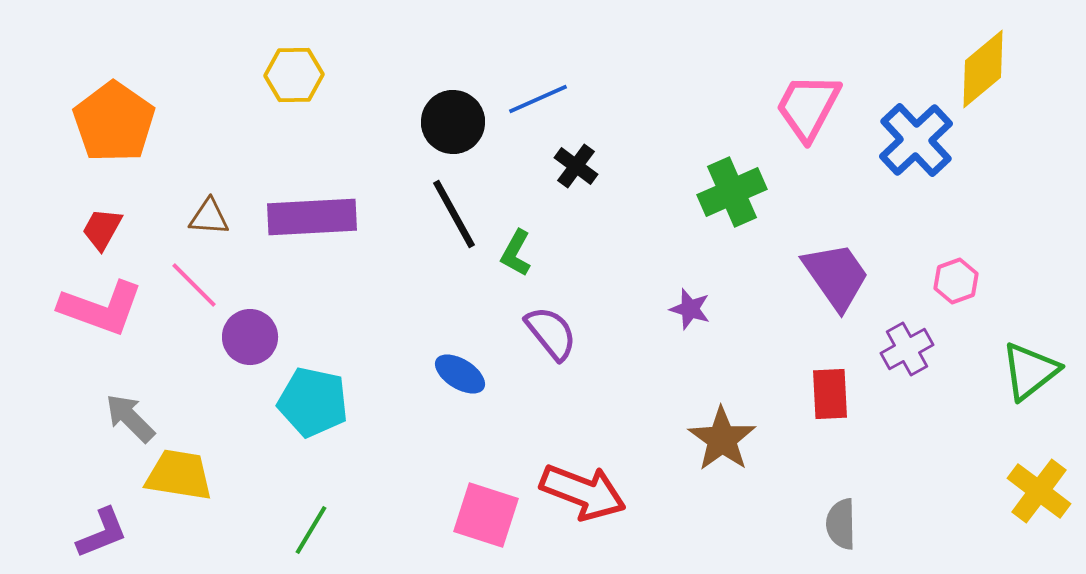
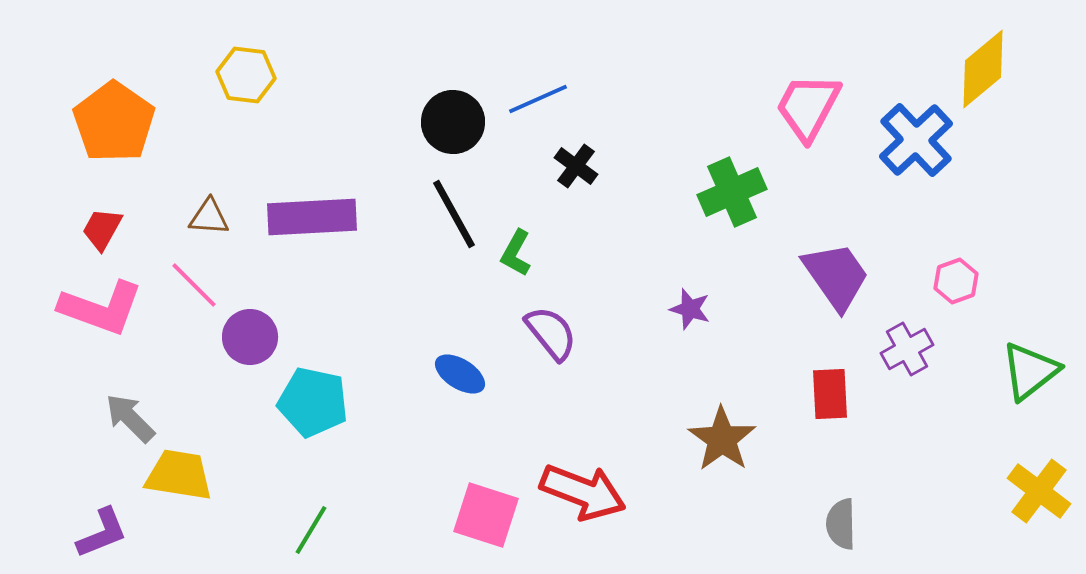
yellow hexagon: moved 48 px left; rotated 8 degrees clockwise
